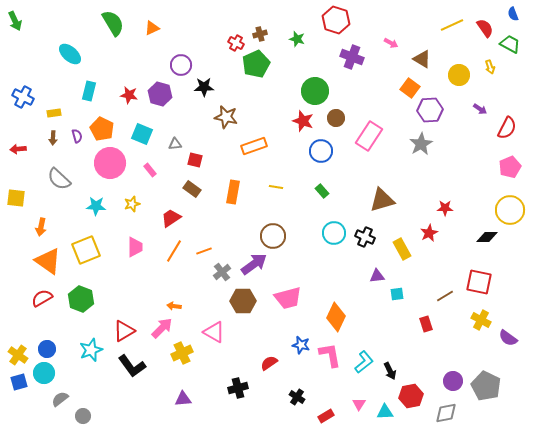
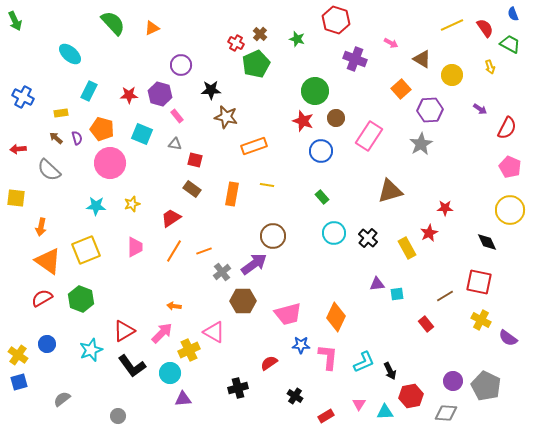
green semicircle at (113, 23): rotated 12 degrees counterclockwise
brown cross at (260, 34): rotated 32 degrees counterclockwise
purple cross at (352, 57): moved 3 px right, 2 px down
yellow circle at (459, 75): moved 7 px left
black star at (204, 87): moved 7 px right, 3 px down
orange square at (410, 88): moved 9 px left, 1 px down; rotated 12 degrees clockwise
cyan rectangle at (89, 91): rotated 12 degrees clockwise
red star at (129, 95): rotated 12 degrees counterclockwise
yellow rectangle at (54, 113): moved 7 px right
orange pentagon at (102, 129): rotated 10 degrees counterclockwise
purple semicircle at (77, 136): moved 2 px down
brown arrow at (53, 138): moved 3 px right; rotated 128 degrees clockwise
gray triangle at (175, 144): rotated 16 degrees clockwise
pink pentagon at (510, 167): rotated 25 degrees counterclockwise
pink rectangle at (150, 170): moved 27 px right, 54 px up
gray semicircle at (59, 179): moved 10 px left, 9 px up
yellow line at (276, 187): moved 9 px left, 2 px up
green rectangle at (322, 191): moved 6 px down
orange rectangle at (233, 192): moved 1 px left, 2 px down
brown triangle at (382, 200): moved 8 px right, 9 px up
black cross at (365, 237): moved 3 px right, 1 px down; rotated 18 degrees clockwise
black diamond at (487, 237): moved 5 px down; rotated 65 degrees clockwise
yellow rectangle at (402, 249): moved 5 px right, 1 px up
purple triangle at (377, 276): moved 8 px down
pink trapezoid at (288, 298): moved 16 px down
red rectangle at (426, 324): rotated 21 degrees counterclockwise
pink arrow at (162, 328): moved 5 px down
blue star at (301, 345): rotated 12 degrees counterclockwise
blue circle at (47, 349): moved 5 px up
yellow cross at (182, 353): moved 7 px right, 3 px up
pink L-shape at (330, 355): moved 2 px left, 2 px down; rotated 16 degrees clockwise
cyan L-shape at (364, 362): rotated 15 degrees clockwise
cyan circle at (44, 373): moved 126 px right
black cross at (297, 397): moved 2 px left, 1 px up
gray semicircle at (60, 399): moved 2 px right
gray diamond at (446, 413): rotated 15 degrees clockwise
gray circle at (83, 416): moved 35 px right
